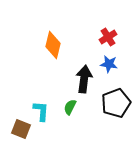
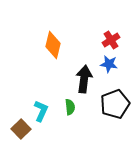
red cross: moved 3 px right, 3 px down
black pentagon: moved 1 px left, 1 px down
green semicircle: rotated 147 degrees clockwise
cyan L-shape: rotated 20 degrees clockwise
brown square: rotated 24 degrees clockwise
